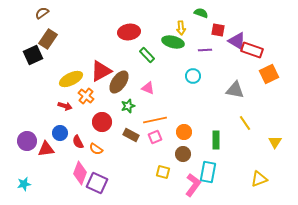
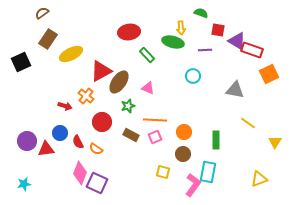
black square at (33, 55): moved 12 px left, 7 px down
yellow ellipse at (71, 79): moved 25 px up
orange line at (155, 120): rotated 15 degrees clockwise
yellow line at (245, 123): moved 3 px right; rotated 21 degrees counterclockwise
